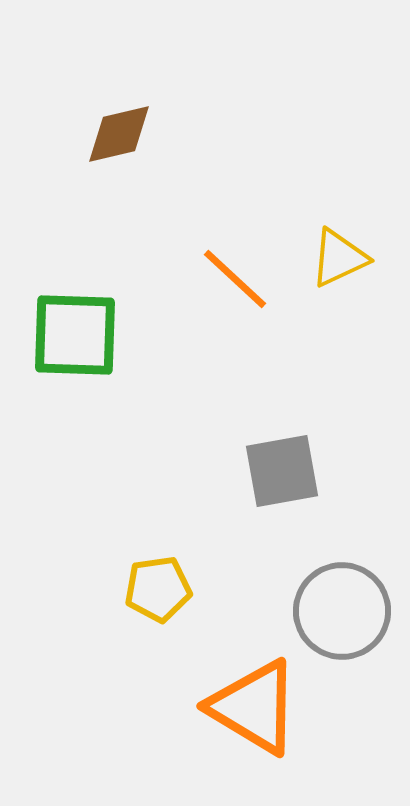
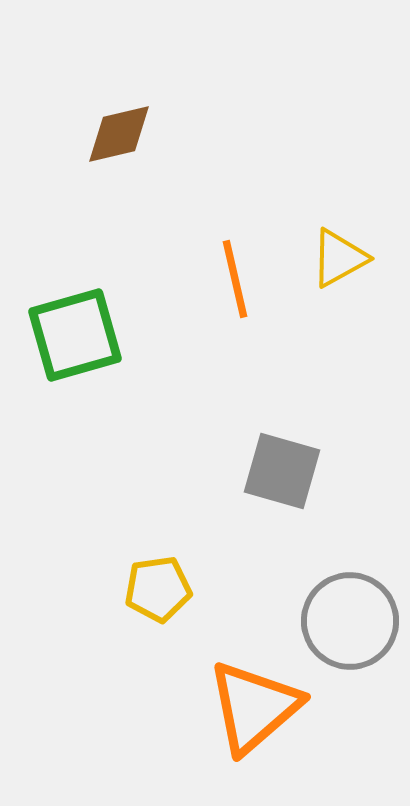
yellow triangle: rotated 4 degrees counterclockwise
orange line: rotated 34 degrees clockwise
green square: rotated 18 degrees counterclockwise
gray square: rotated 26 degrees clockwise
gray circle: moved 8 px right, 10 px down
orange triangle: rotated 48 degrees clockwise
